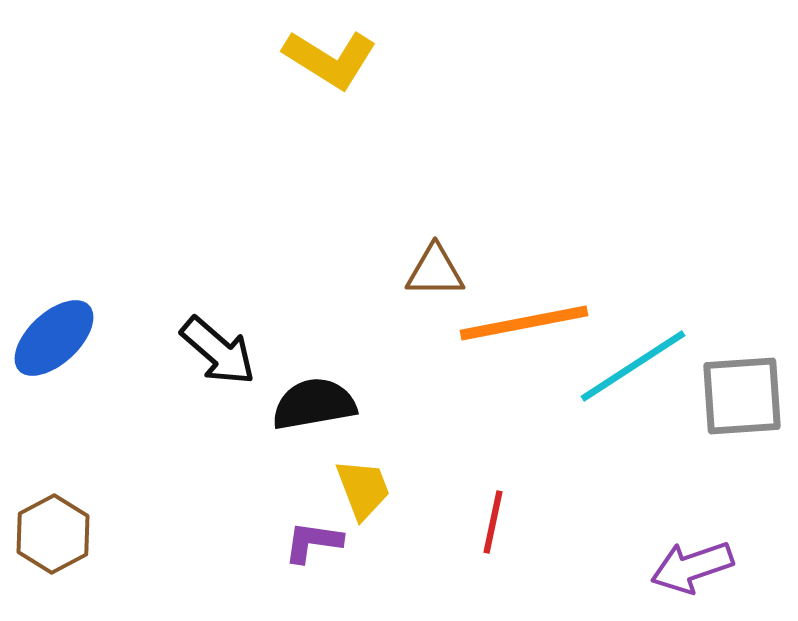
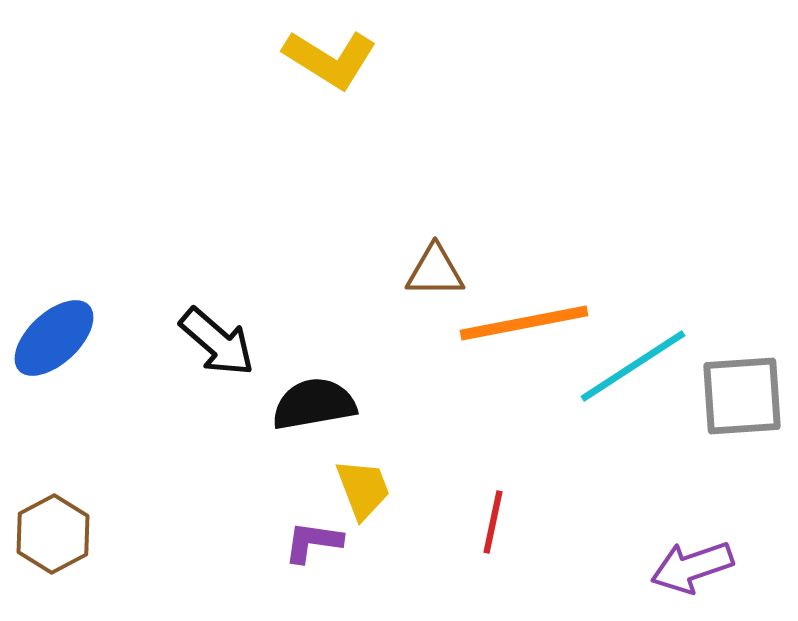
black arrow: moved 1 px left, 9 px up
